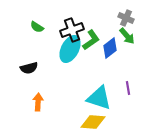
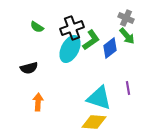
black cross: moved 2 px up
yellow diamond: moved 1 px right
